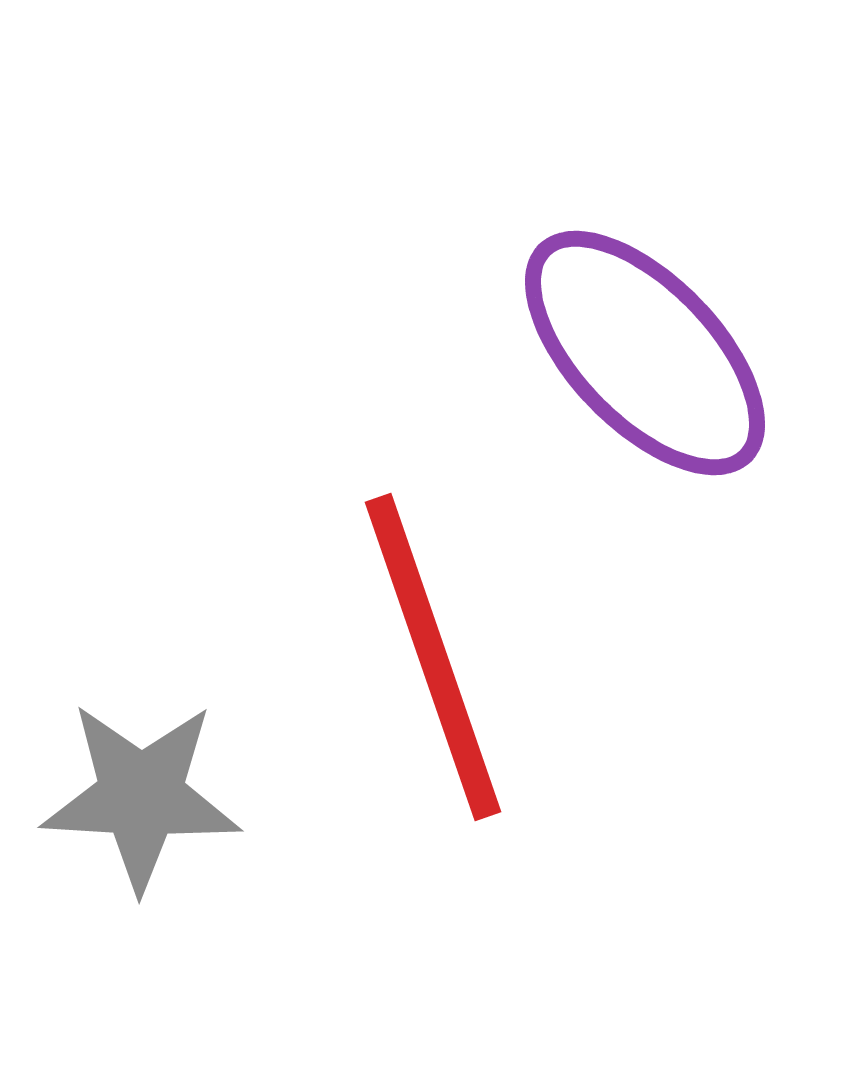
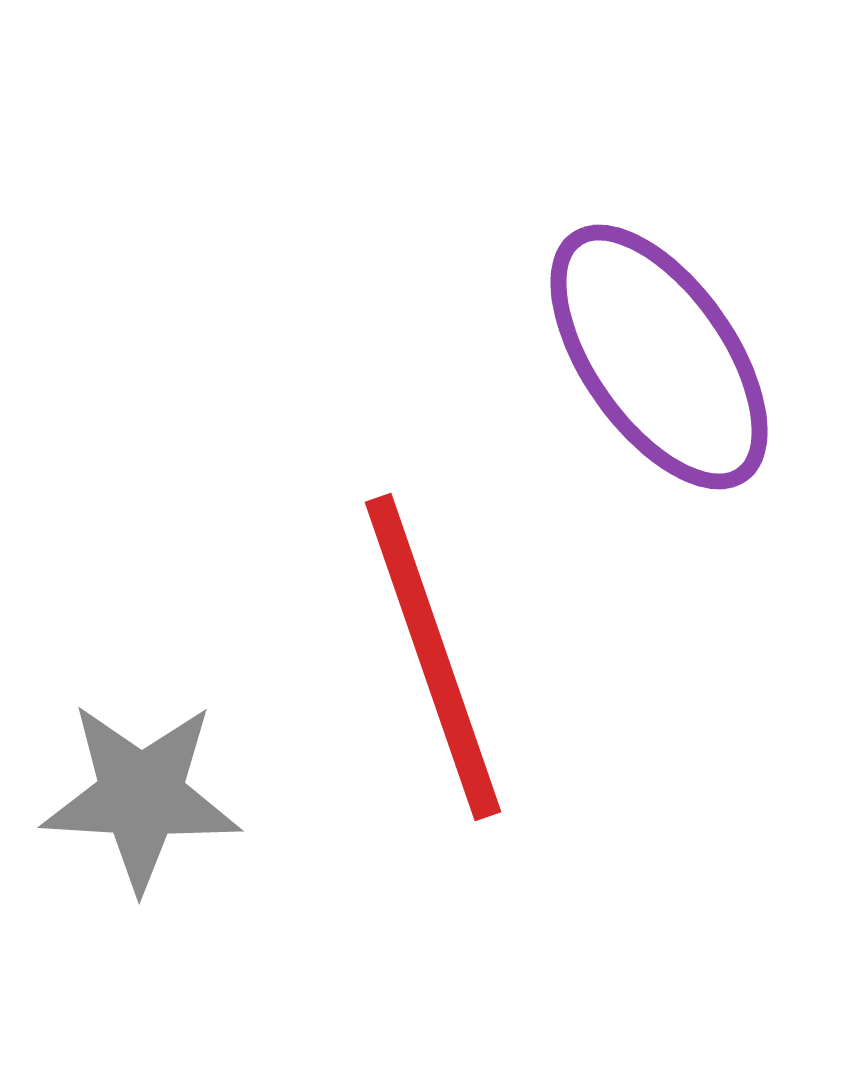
purple ellipse: moved 14 px right, 4 px down; rotated 9 degrees clockwise
